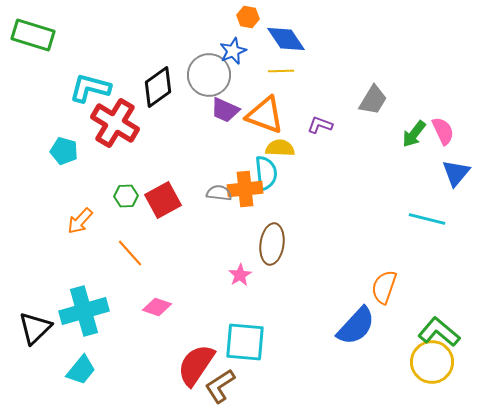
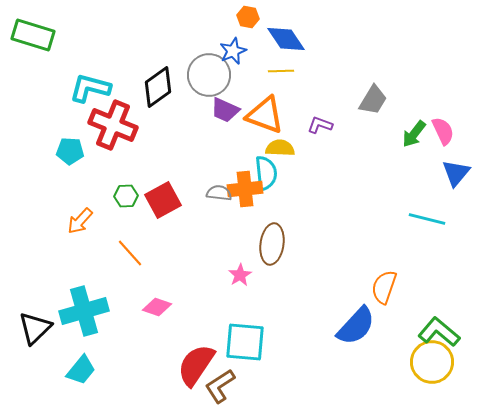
red cross: moved 2 px left, 2 px down; rotated 9 degrees counterclockwise
cyan pentagon: moved 6 px right; rotated 12 degrees counterclockwise
